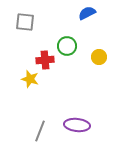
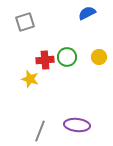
gray square: rotated 24 degrees counterclockwise
green circle: moved 11 px down
